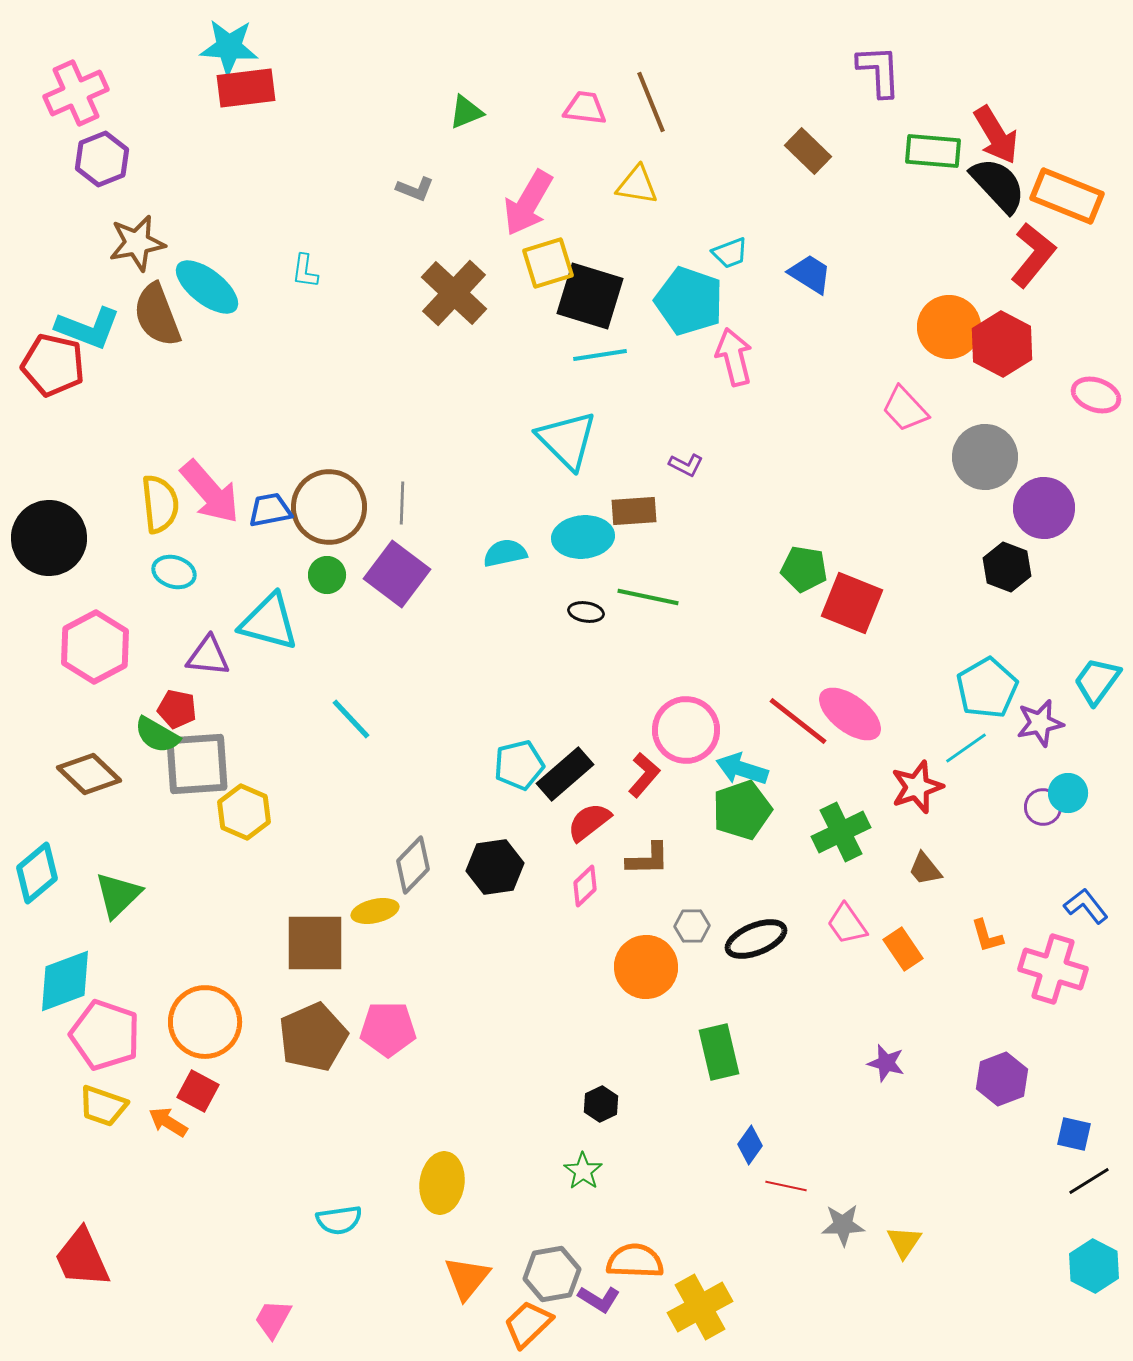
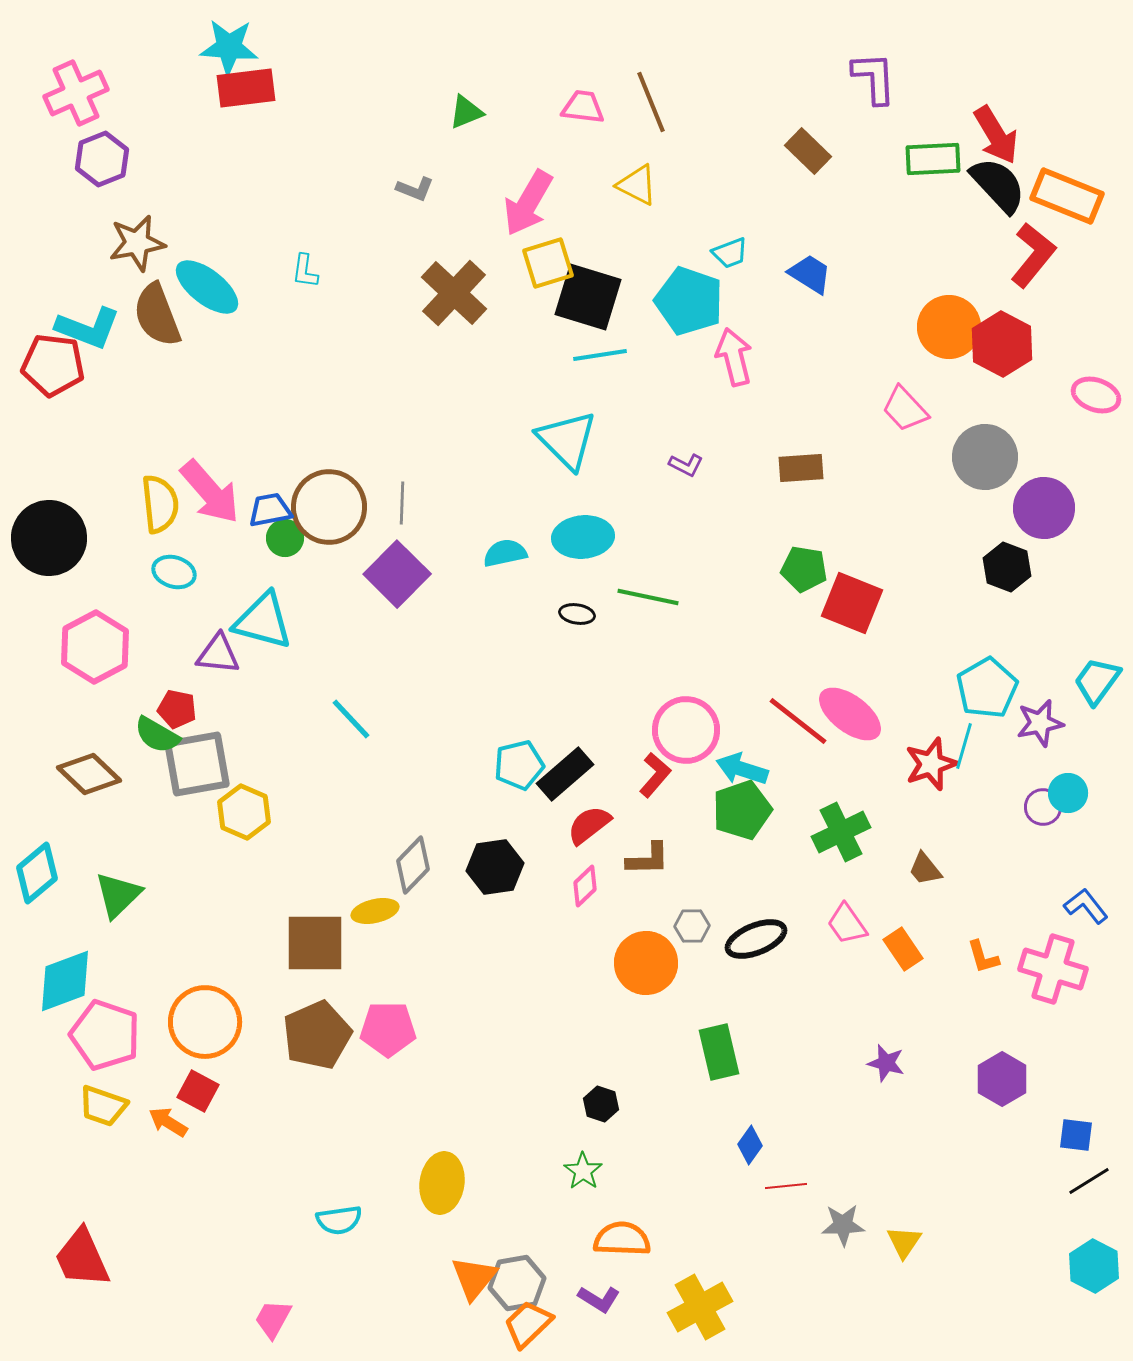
purple L-shape at (879, 71): moved 5 px left, 7 px down
pink trapezoid at (585, 108): moved 2 px left, 1 px up
green rectangle at (933, 151): moved 8 px down; rotated 8 degrees counterclockwise
yellow triangle at (637, 185): rotated 18 degrees clockwise
black square at (590, 296): moved 2 px left, 1 px down
red pentagon at (53, 365): rotated 6 degrees counterclockwise
brown rectangle at (634, 511): moved 167 px right, 43 px up
purple square at (397, 574): rotated 8 degrees clockwise
green circle at (327, 575): moved 42 px left, 37 px up
black ellipse at (586, 612): moved 9 px left, 2 px down
cyan triangle at (269, 622): moved 6 px left, 1 px up
purple triangle at (208, 656): moved 10 px right, 2 px up
cyan line at (966, 748): moved 2 px left, 2 px up; rotated 39 degrees counterclockwise
gray square at (197, 764): rotated 6 degrees counterclockwise
red L-shape at (644, 775): moved 11 px right
red star at (917, 787): moved 14 px right, 23 px up
red semicircle at (589, 822): moved 3 px down
orange L-shape at (987, 936): moved 4 px left, 21 px down
orange circle at (646, 967): moved 4 px up
brown pentagon at (313, 1037): moved 4 px right, 2 px up
purple hexagon at (1002, 1079): rotated 9 degrees counterclockwise
black hexagon at (601, 1104): rotated 16 degrees counterclockwise
blue square at (1074, 1134): moved 2 px right, 1 px down; rotated 6 degrees counterclockwise
red line at (786, 1186): rotated 18 degrees counterclockwise
orange semicircle at (635, 1261): moved 13 px left, 22 px up
gray hexagon at (552, 1274): moved 35 px left, 9 px down
orange triangle at (467, 1278): moved 7 px right
